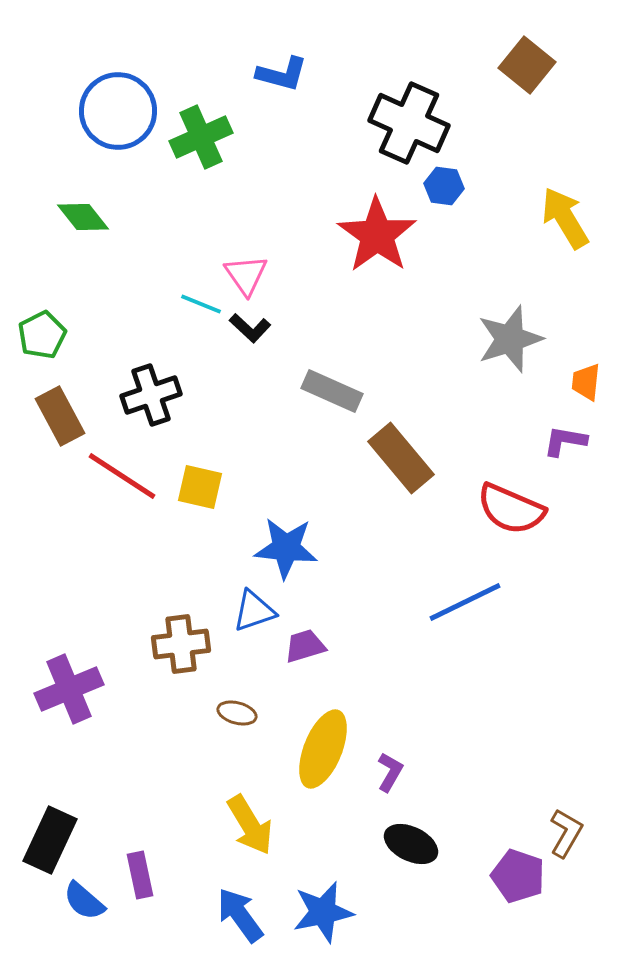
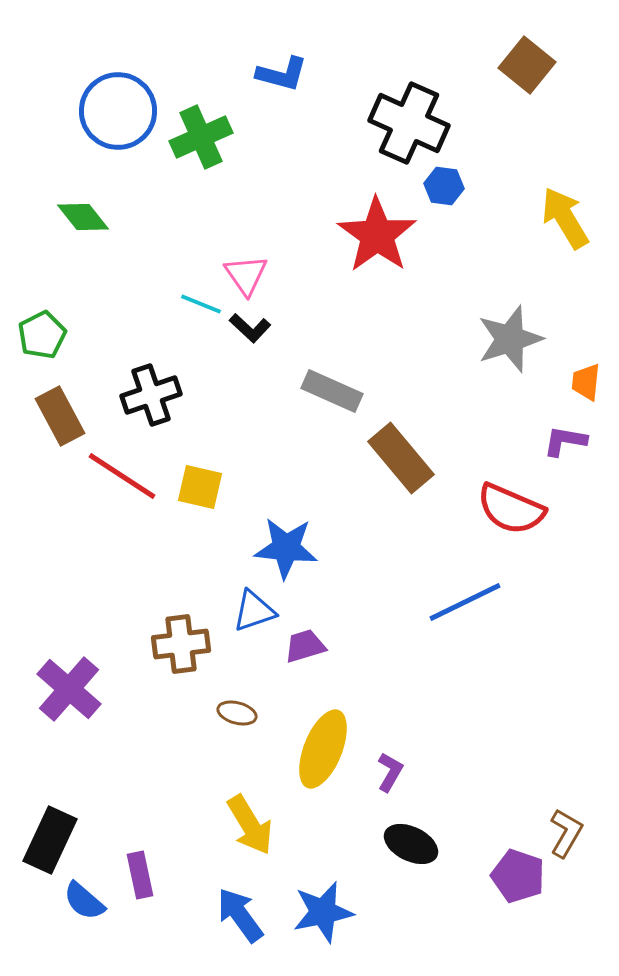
purple cross at (69, 689): rotated 26 degrees counterclockwise
